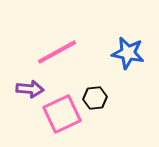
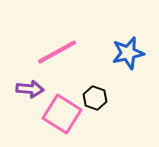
blue star: rotated 24 degrees counterclockwise
black hexagon: rotated 25 degrees clockwise
pink square: rotated 33 degrees counterclockwise
